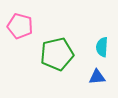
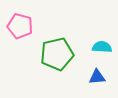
cyan semicircle: rotated 90 degrees clockwise
